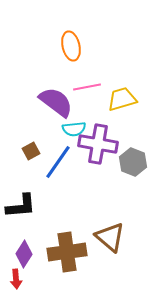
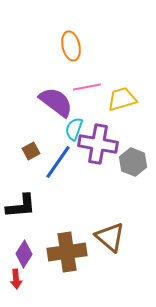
cyan semicircle: rotated 115 degrees clockwise
